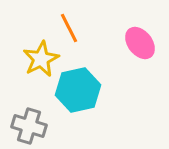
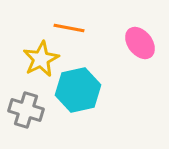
orange line: rotated 52 degrees counterclockwise
gray cross: moved 3 px left, 16 px up
